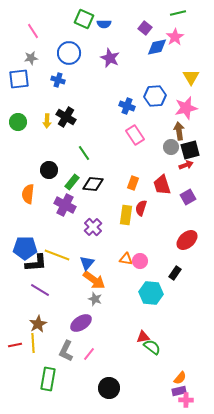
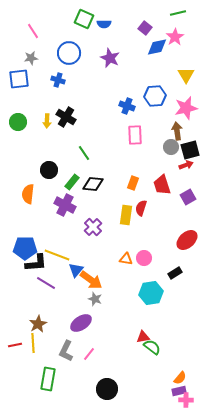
yellow triangle at (191, 77): moved 5 px left, 2 px up
brown arrow at (179, 131): moved 2 px left
pink rectangle at (135, 135): rotated 30 degrees clockwise
pink circle at (140, 261): moved 4 px right, 3 px up
blue triangle at (87, 263): moved 11 px left, 7 px down
black rectangle at (175, 273): rotated 24 degrees clockwise
orange arrow at (94, 280): moved 3 px left
purple line at (40, 290): moved 6 px right, 7 px up
cyan hexagon at (151, 293): rotated 15 degrees counterclockwise
black circle at (109, 388): moved 2 px left, 1 px down
